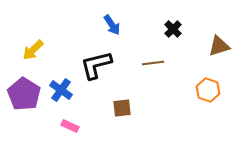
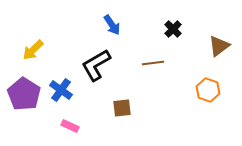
brown triangle: rotated 20 degrees counterclockwise
black L-shape: rotated 16 degrees counterclockwise
